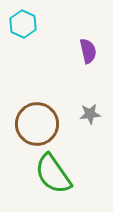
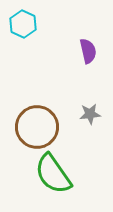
brown circle: moved 3 px down
